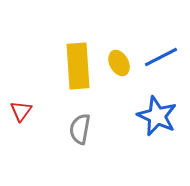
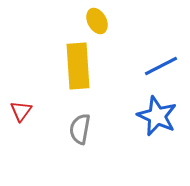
blue line: moved 9 px down
yellow ellipse: moved 22 px left, 42 px up
